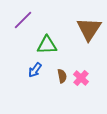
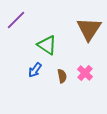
purple line: moved 7 px left
green triangle: rotated 35 degrees clockwise
pink cross: moved 4 px right, 5 px up
